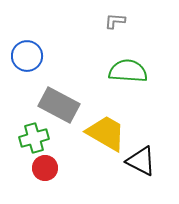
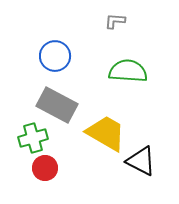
blue circle: moved 28 px right
gray rectangle: moved 2 px left
green cross: moved 1 px left
